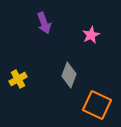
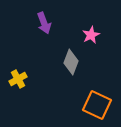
gray diamond: moved 2 px right, 13 px up
